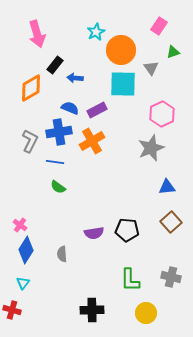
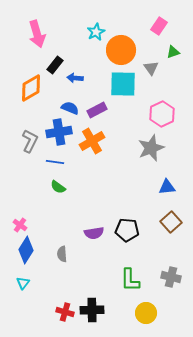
red cross: moved 53 px right, 2 px down
